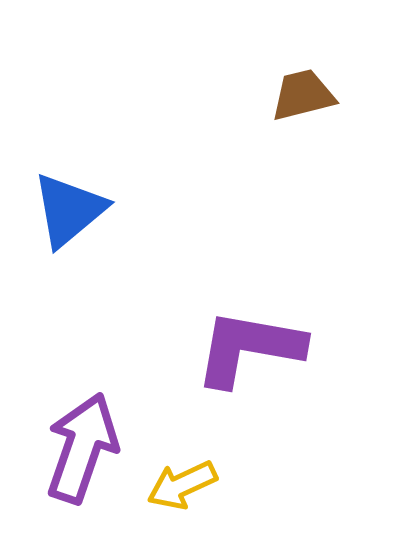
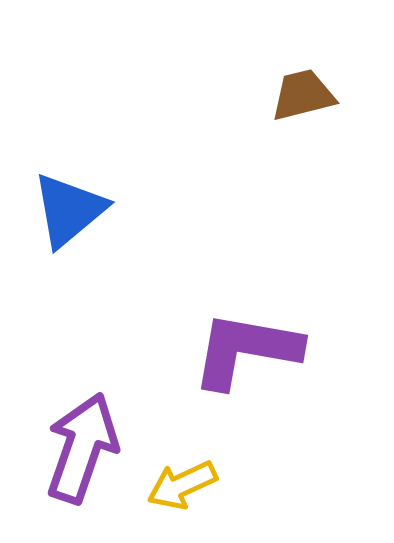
purple L-shape: moved 3 px left, 2 px down
